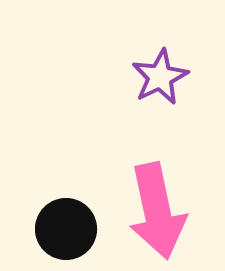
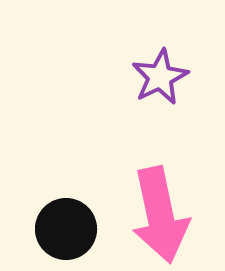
pink arrow: moved 3 px right, 4 px down
